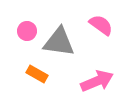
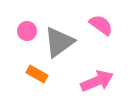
gray triangle: rotated 44 degrees counterclockwise
